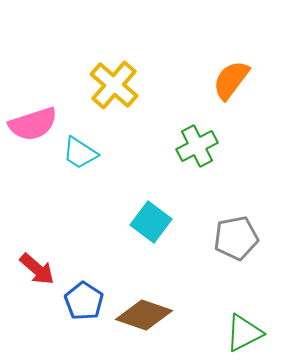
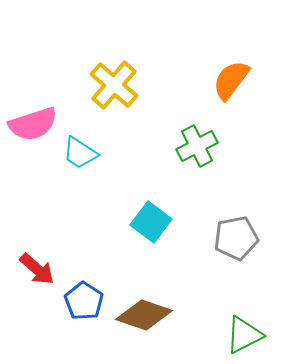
green triangle: moved 2 px down
